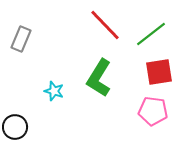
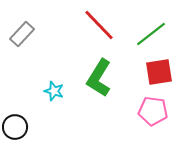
red line: moved 6 px left
gray rectangle: moved 1 px right, 5 px up; rotated 20 degrees clockwise
